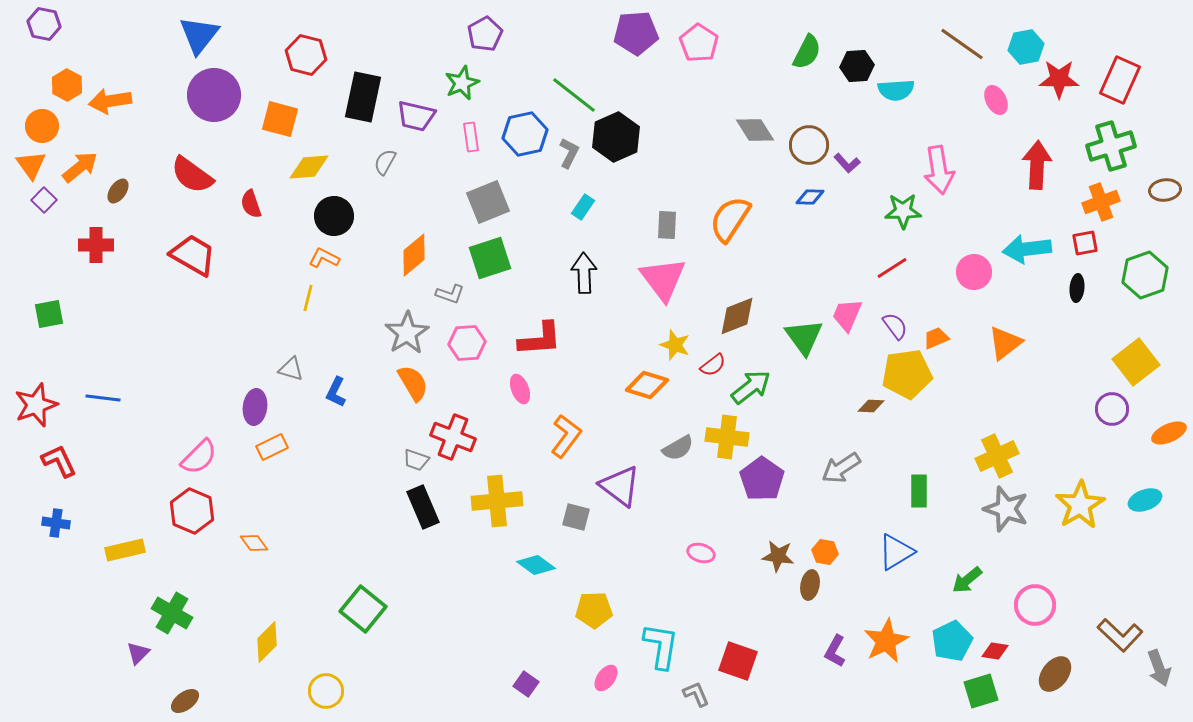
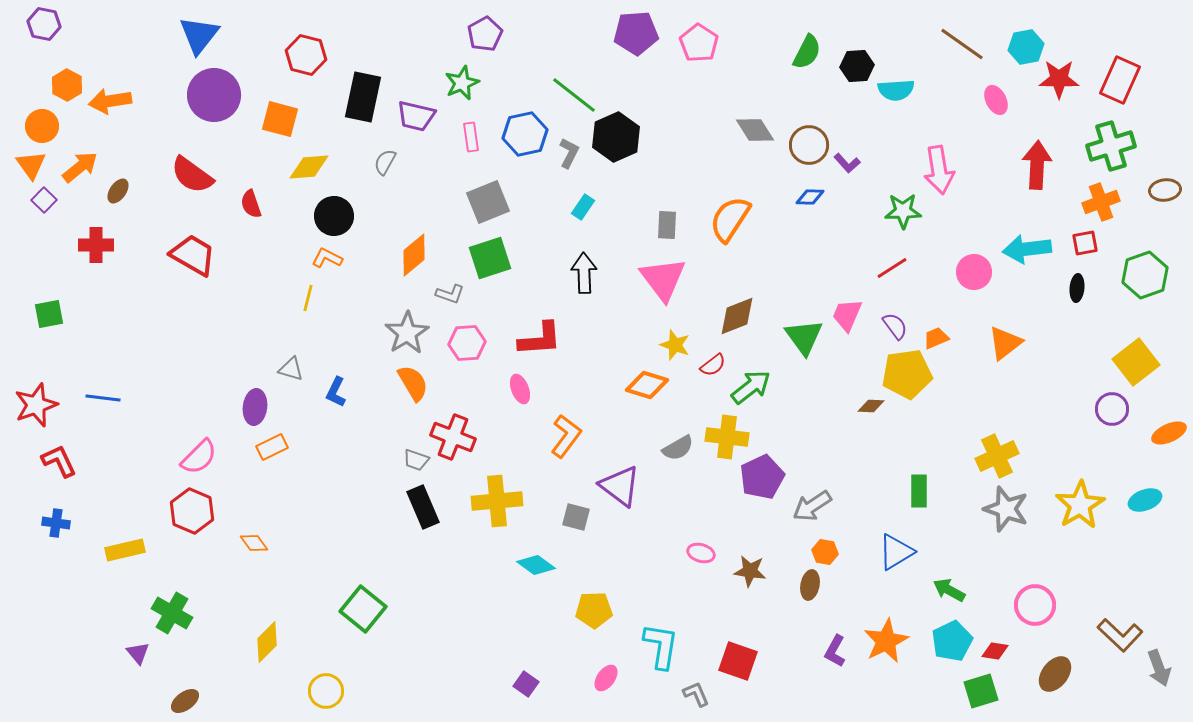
orange L-shape at (324, 258): moved 3 px right
gray arrow at (841, 468): moved 29 px left, 38 px down
purple pentagon at (762, 479): moved 2 px up; rotated 12 degrees clockwise
brown star at (778, 556): moved 28 px left, 15 px down
green arrow at (967, 580): moved 18 px left, 10 px down; rotated 68 degrees clockwise
purple triangle at (138, 653): rotated 25 degrees counterclockwise
